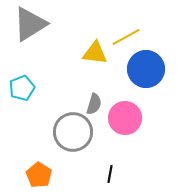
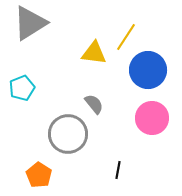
gray triangle: moved 1 px up
yellow line: rotated 28 degrees counterclockwise
yellow triangle: moved 1 px left
blue circle: moved 2 px right, 1 px down
gray semicircle: rotated 55 degrees counterclockwise
pink circle: moved 27 px right
gray circle: moved 5 px left, 2 px down
black line: moved 8 px right, 4 px up
